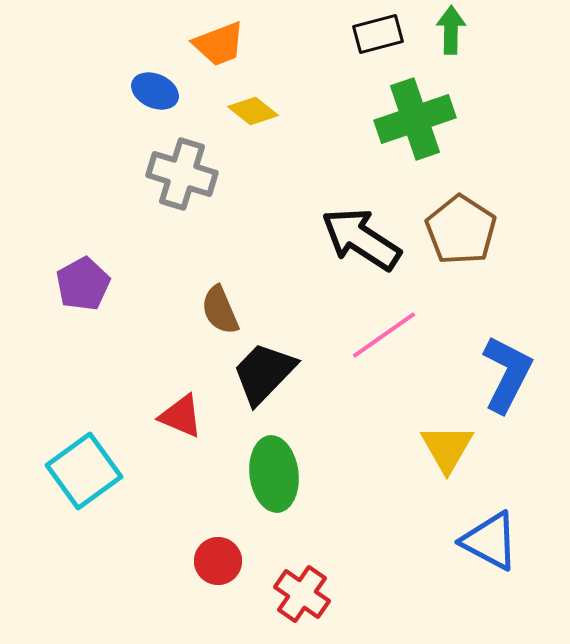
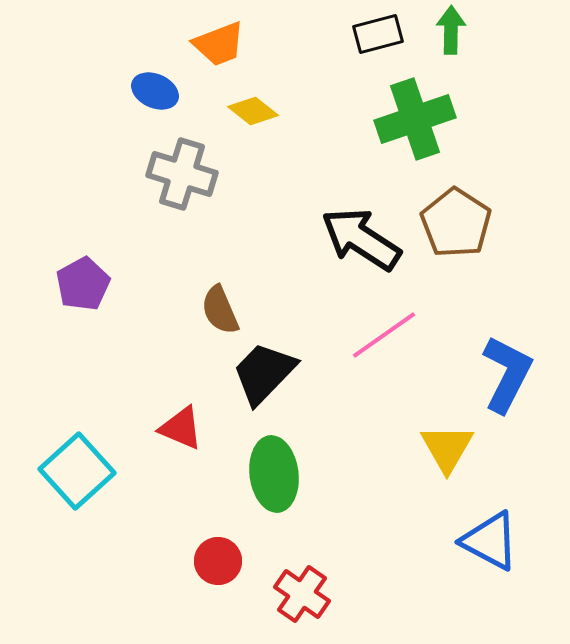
brown pentagon: moved 5 px left, 7 px up
red triangle: moved 12 px down
cyan square: moved 7 px left; rotated 6 degrees counterclockwise
